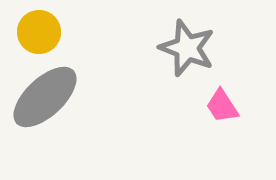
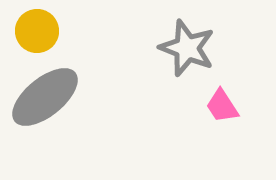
yellow circle: moved 2 px left, 1 px up
gray ellipse: rotated 4 degrees clockwise
